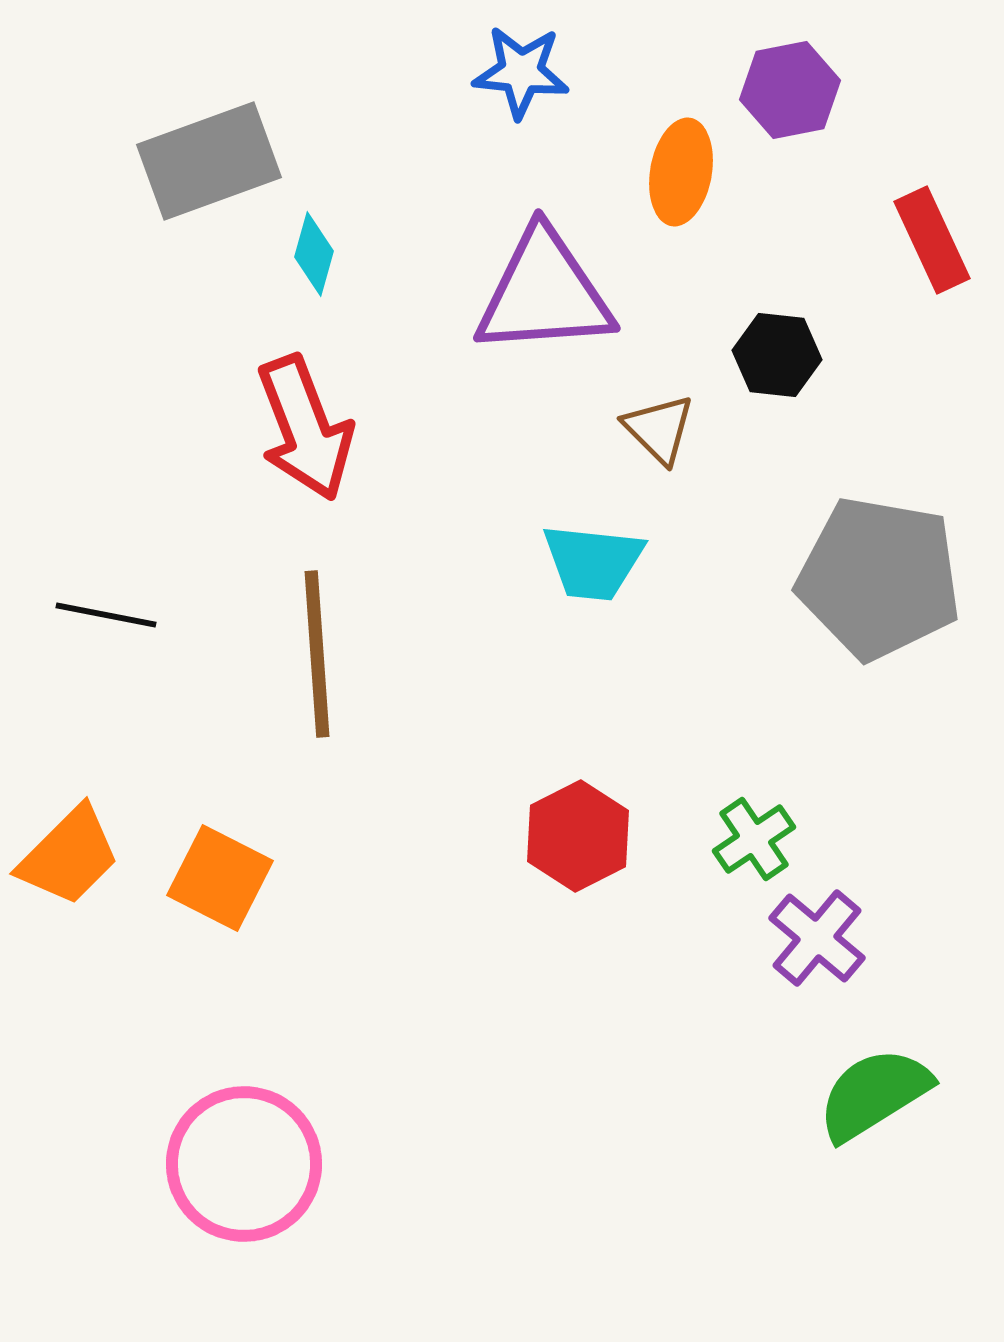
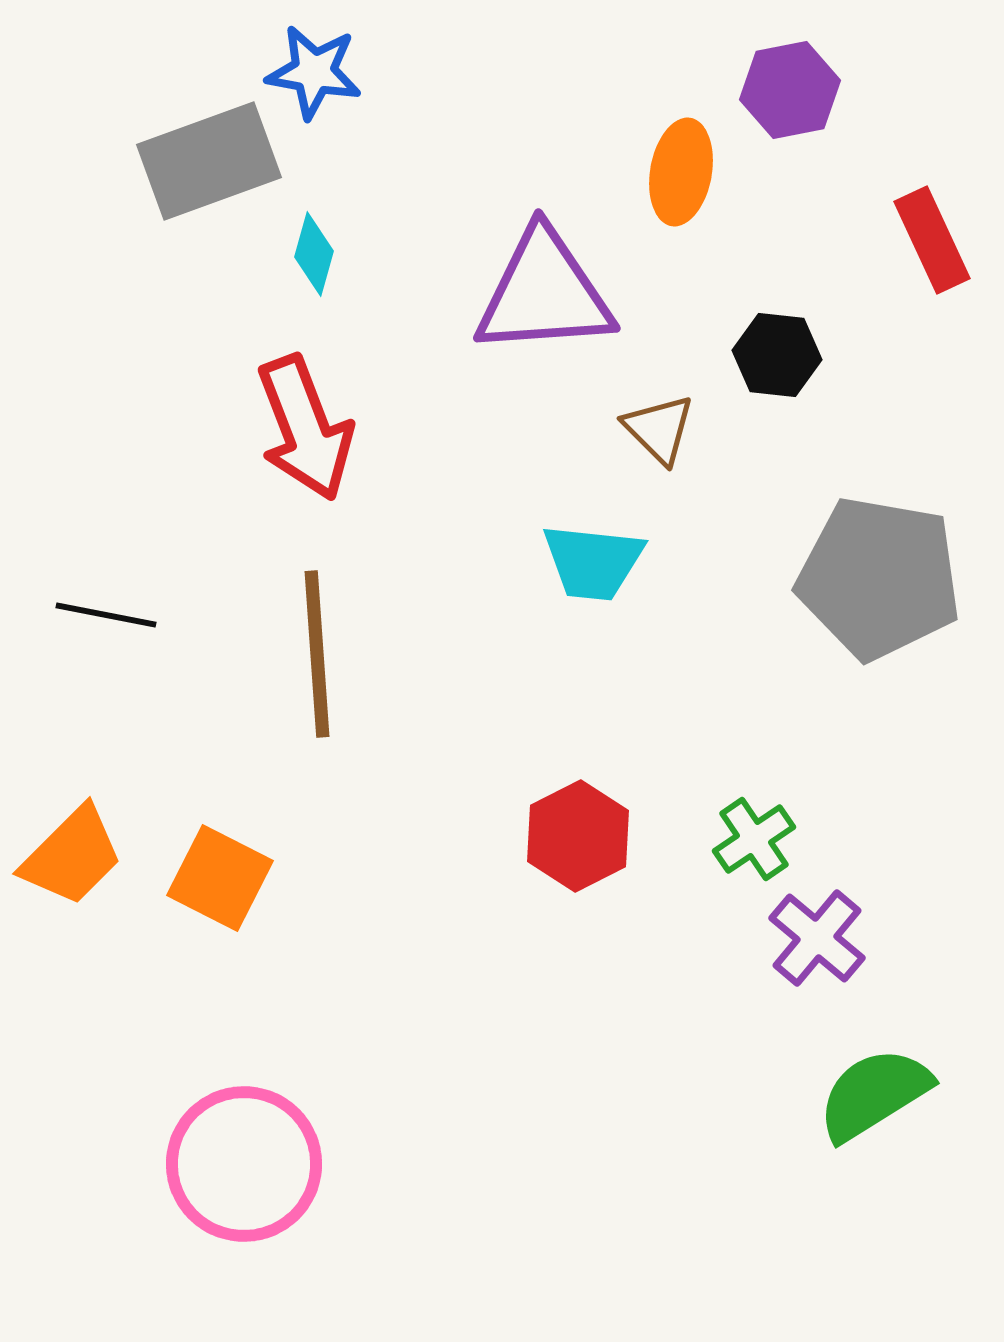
blue star: moved 207 px left; rotated 4 degrees clockwise
orange trapezoid: moved 3 px right
